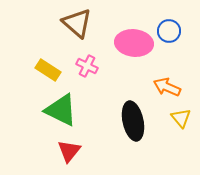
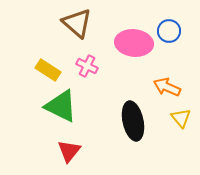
green triangle: moved 4 px up
